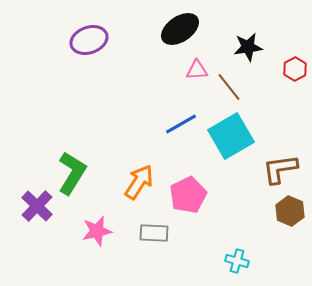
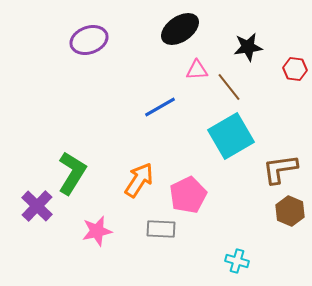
red hexagon: rotated 25 degrees counterclockwise
blue line: moved 21 px left, 17 px up
orange arrow: moved 2 px up
gray rectangle: moved 7 px right, 4 px up
